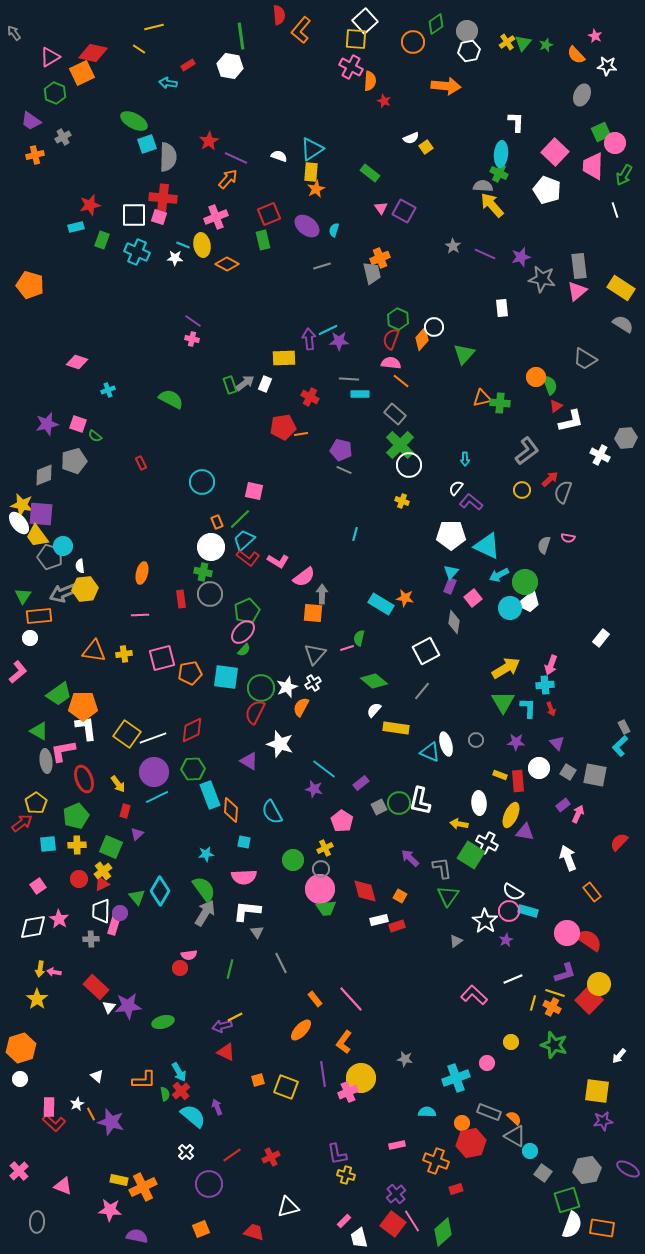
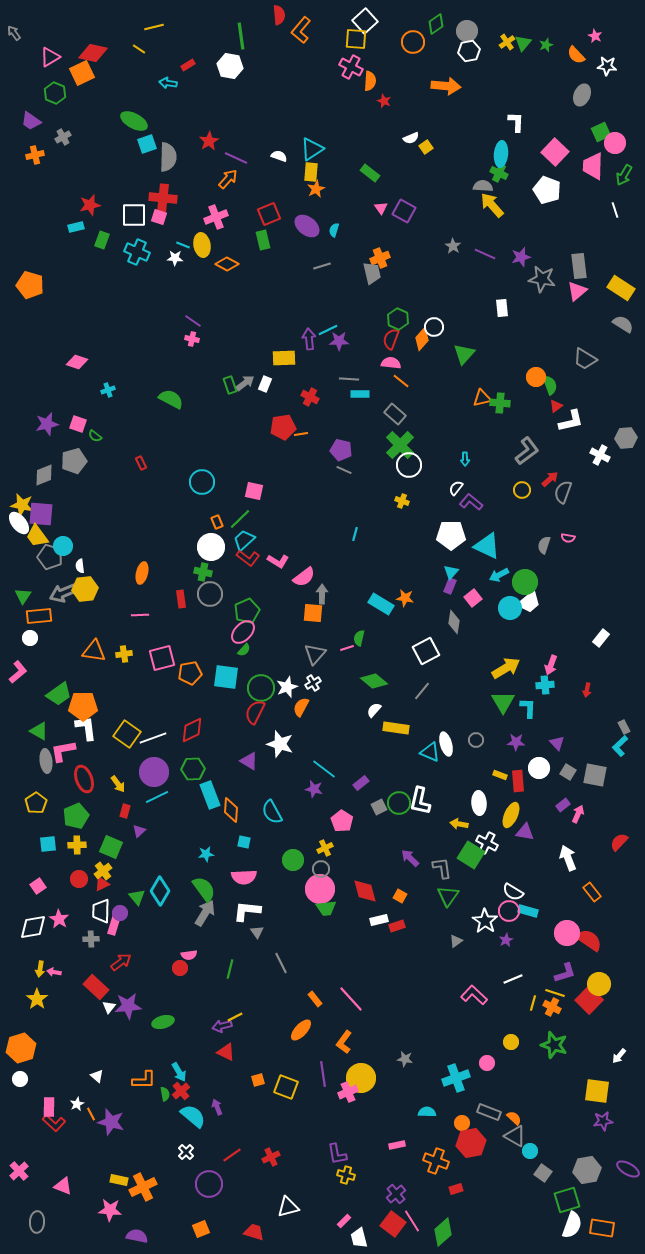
red arrow at (551, 709): moved 36 px right, 19 px up; rotated 32 degrees clockwise
red arrow at (22, 823): moved 99 px right, 139 px down
purple triangle at (137, 834): moved 2 px right, 3 px up
